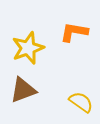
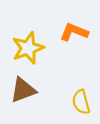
orange L-shape: rotated 12 degrees clockwise
yellow semicircle: rotated 140 degrees counterclockwise
